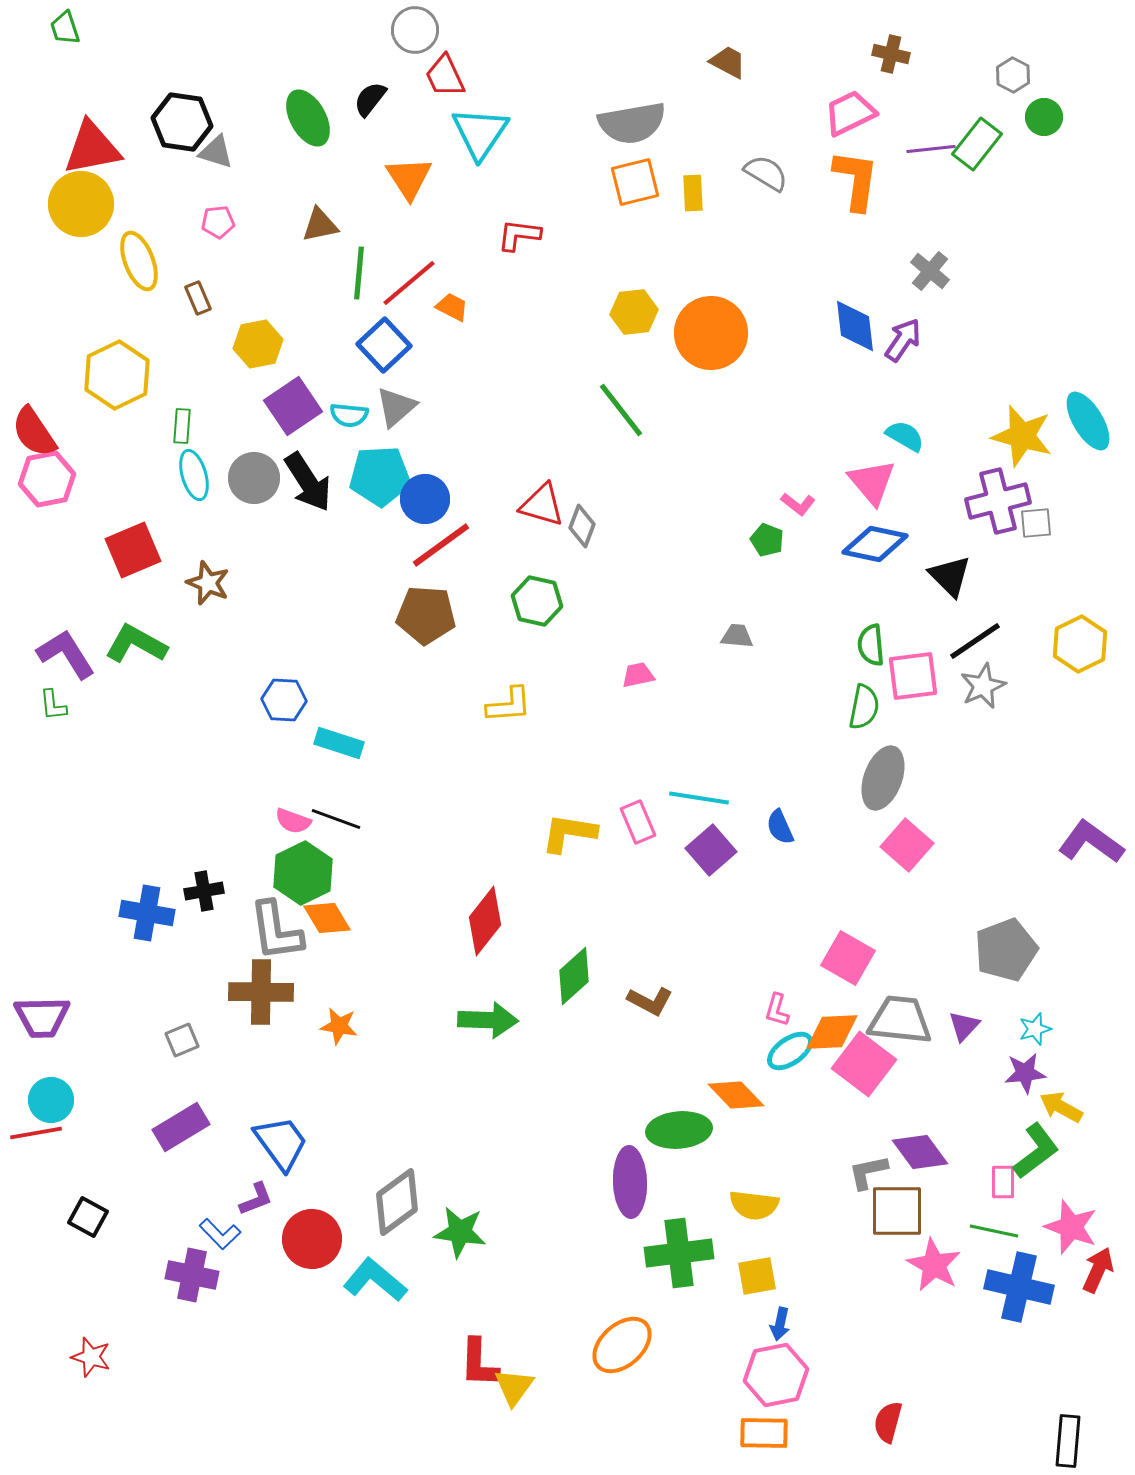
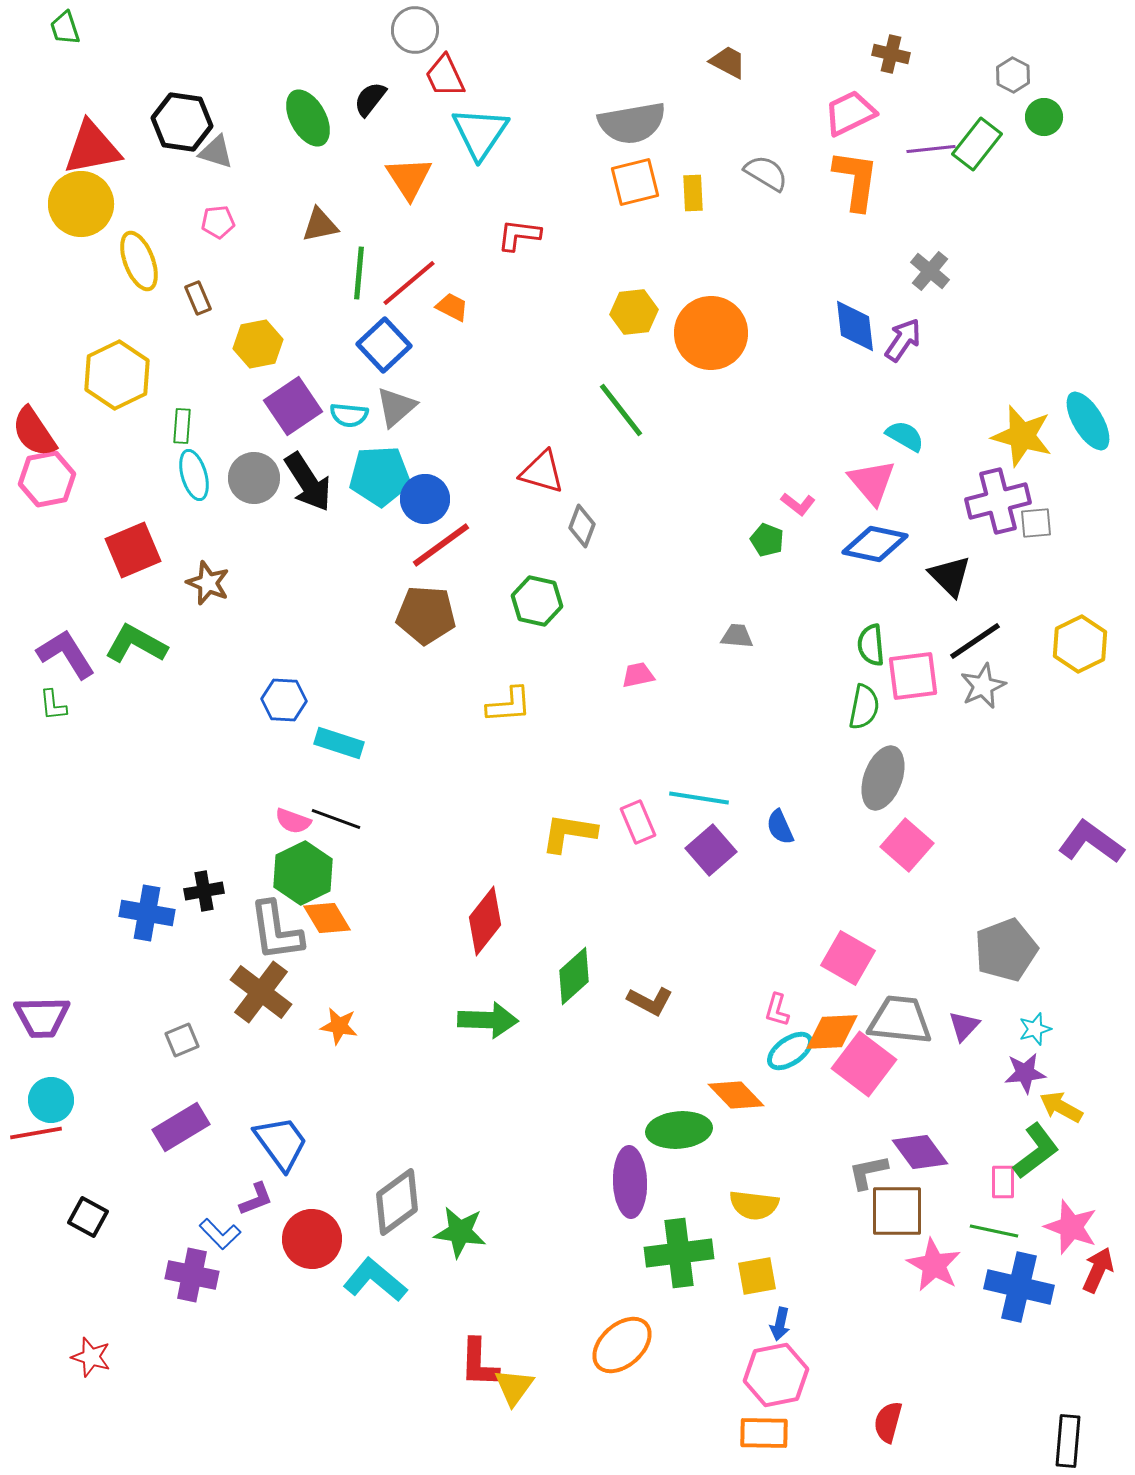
red triangle at (542, 505): moved 33 px up
brown cross at (261, 992): rotated 36 degrees clockwise
